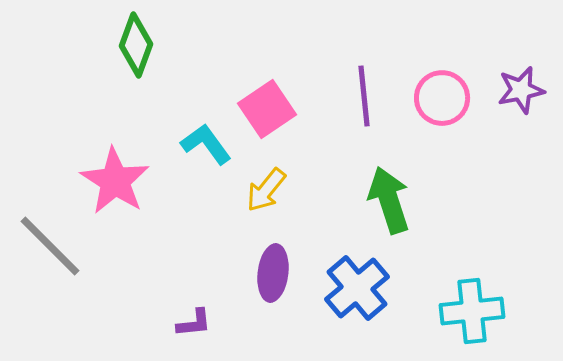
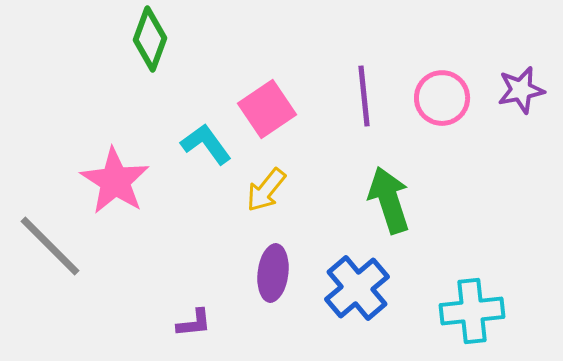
green diamond: moved 14 px right, 6 px up
